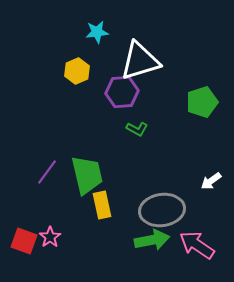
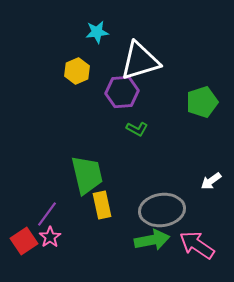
purple line: moved 42 px down
red square: rotated 36 degrees clockwise
